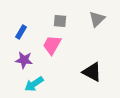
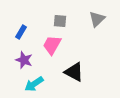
purple star: rotated 12 degrees clockwise
black triangle: moved 18 px left
